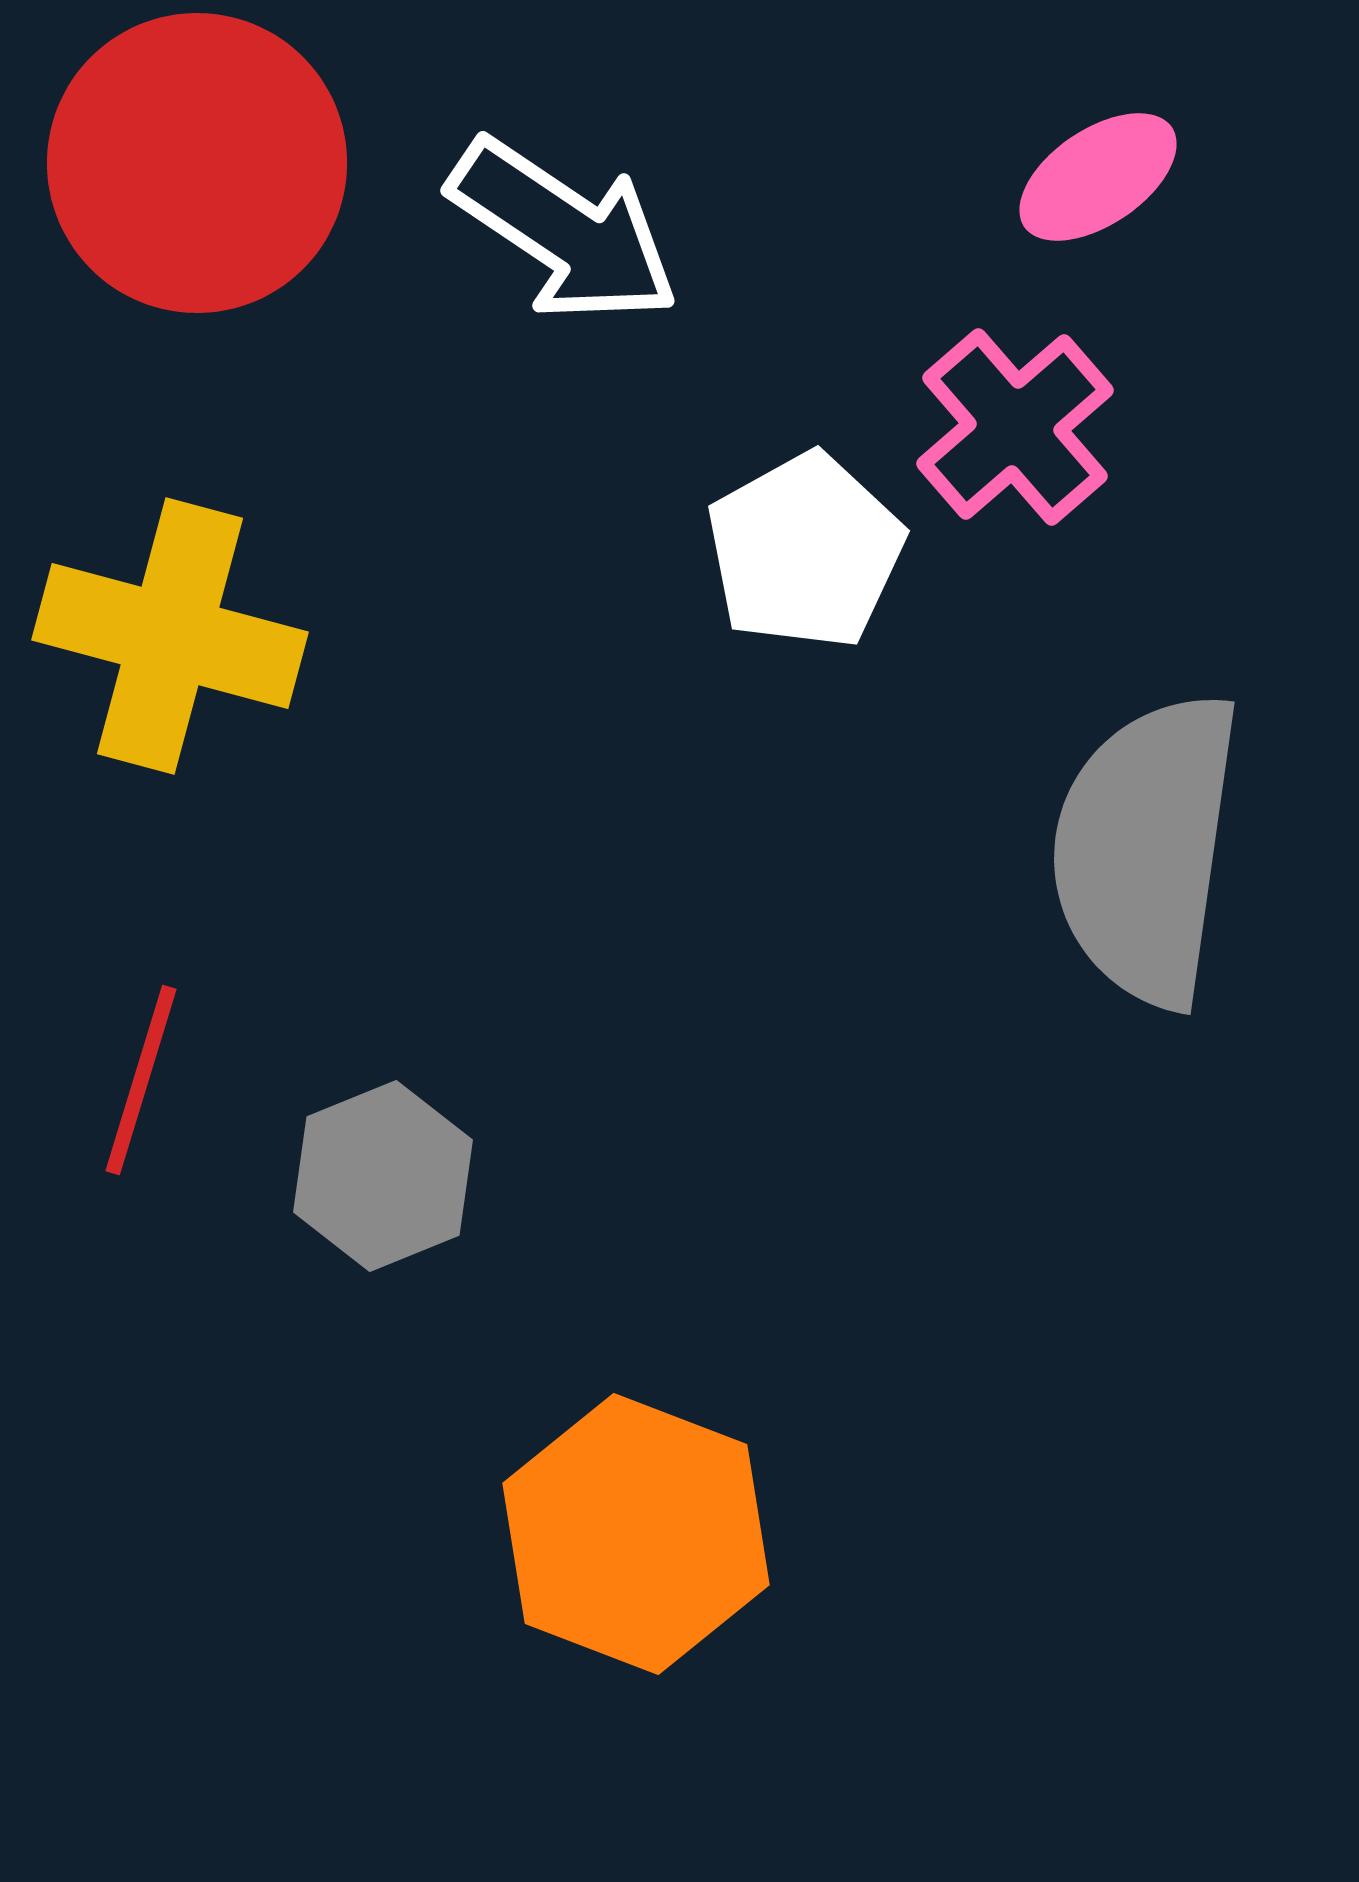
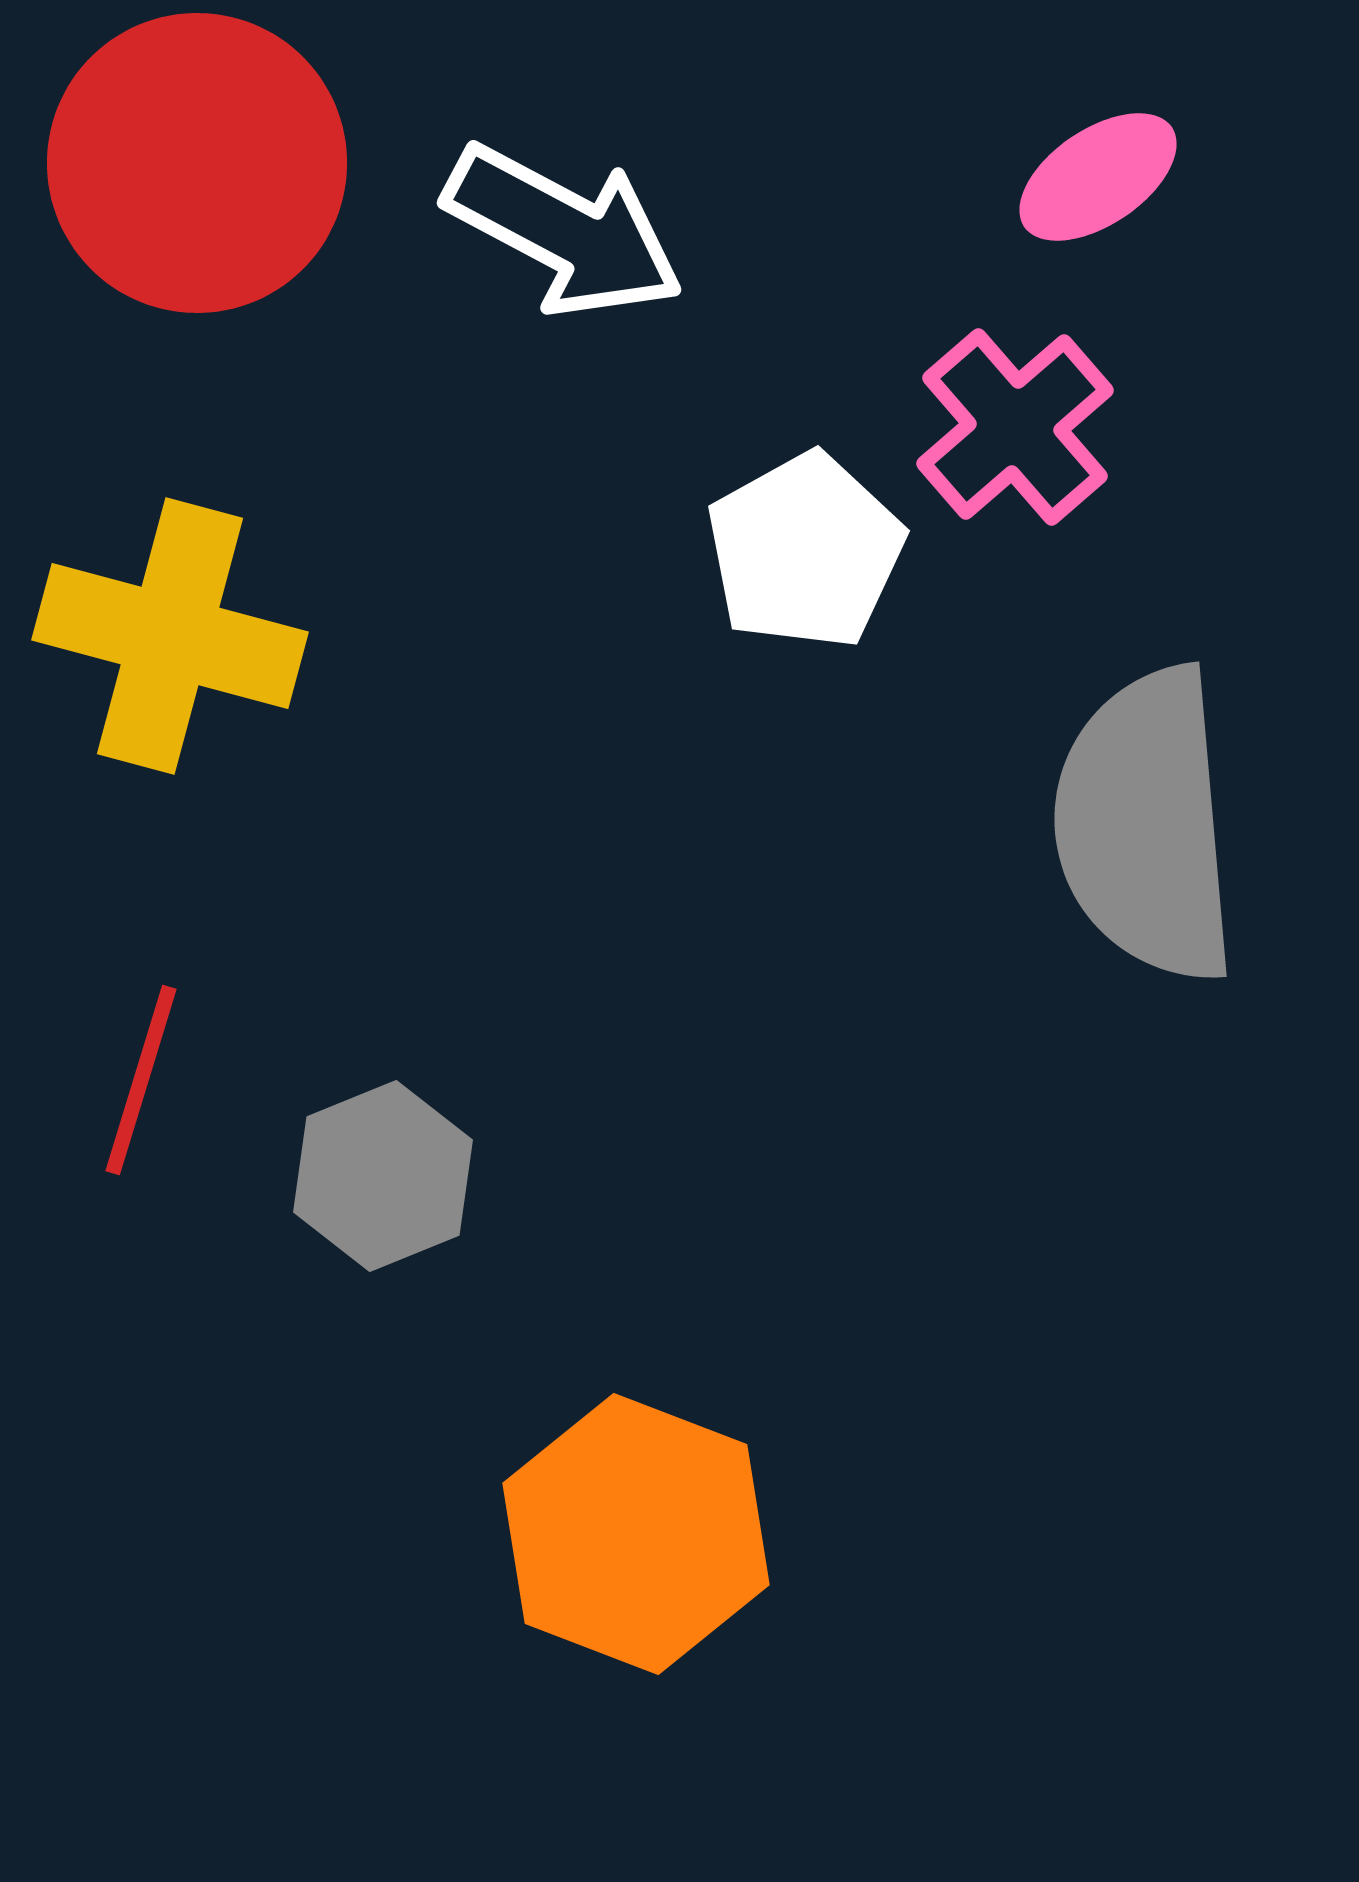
white arrow: rotated 6 degrees counterclockwise
gray semicircle: moved 24 px up; rotated 13 degrees counterclockwise
